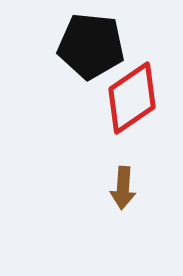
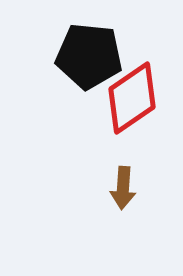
black pentagon: moved 2 px left, 10 px down
